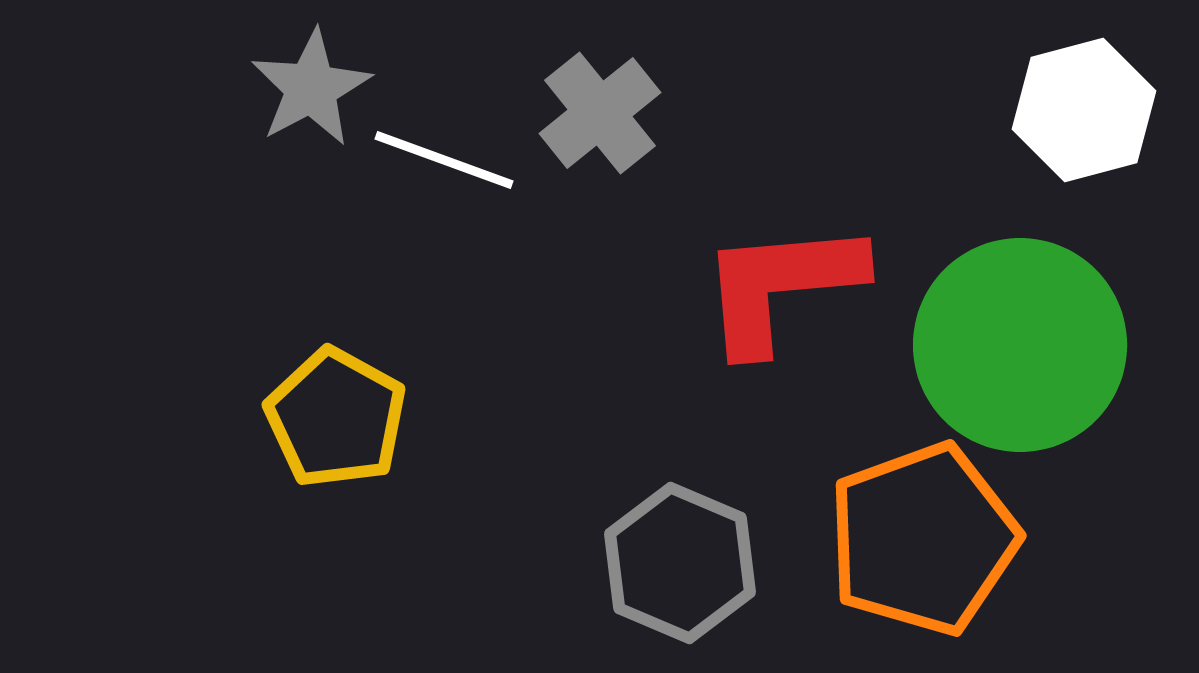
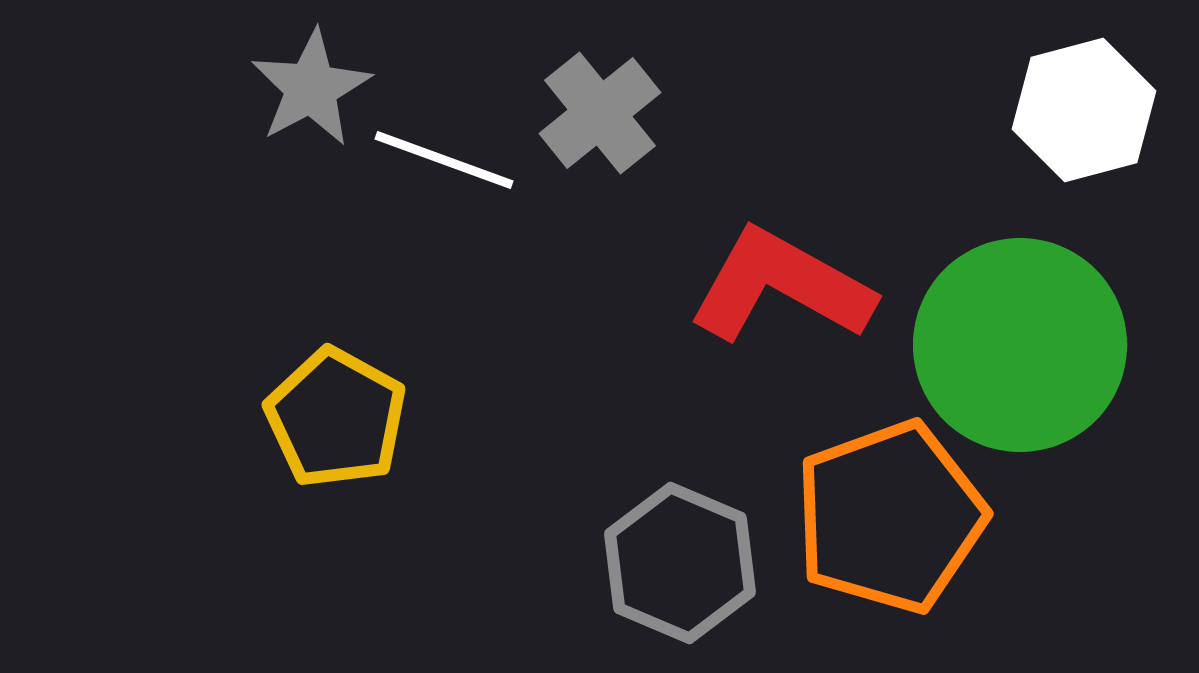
red L-shape: rotated 34 degrees clockwise
orange pentagon: moved 33 px left, 22 px up
